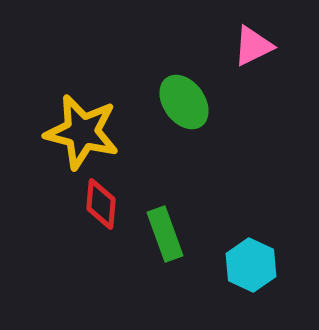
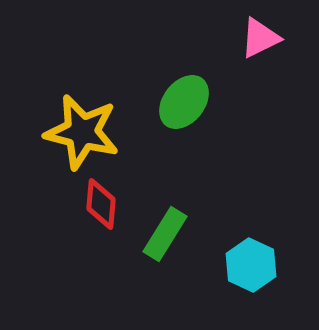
pink triangle: moved 7 px right, 8 px up
green ellipse: rotated 74 degrees clockwise
green rectangle: rotated 52 degrees clockwise
